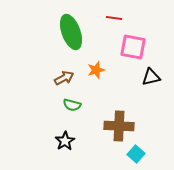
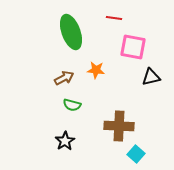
orange star: rotated 24 degrees clockwise
